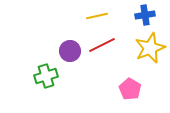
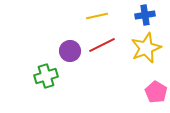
yellow star: moved 4 px left
pink pentagon: moved 26 px right, 3 px down
